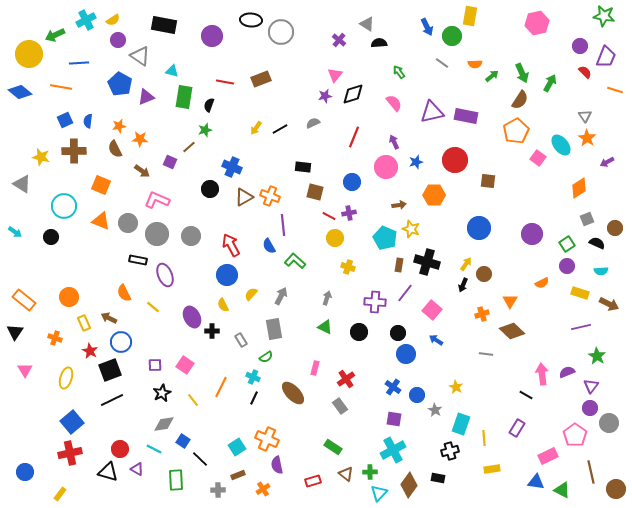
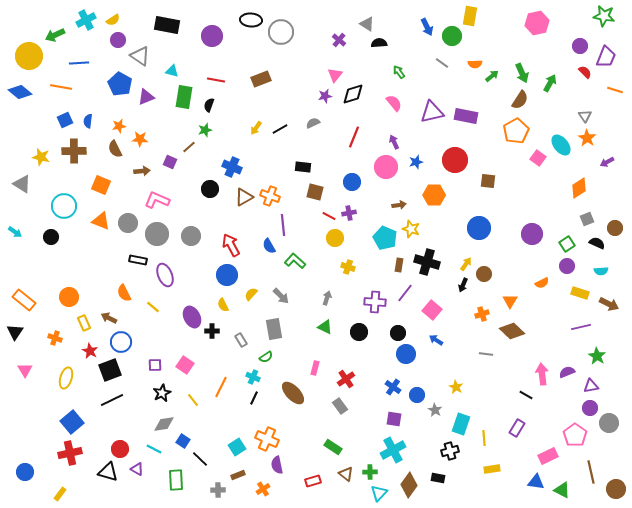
black rectangle at (164, 25): moved 3 px right
yellow circle at (29, 54): moved 2 px down
red line at (225, 82): moved 9 px left, 2 px up
brown arrow at (142, 171): rotated 42 degrees counterclockwise
gray arrow at (281, 296): rotated 108 degrees clockwise
purple triangle at (591, 386): rotated 42 degrees clockwise
